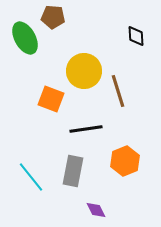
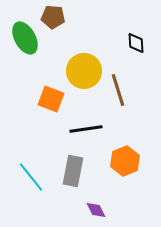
black diamond: moved 7 px down
brown line: moved 1 px up
